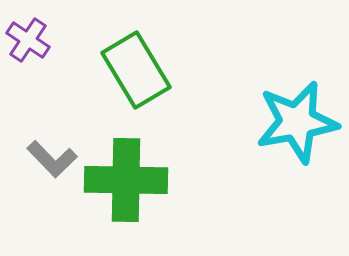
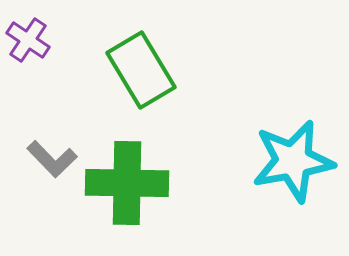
green rectangle: moved 5 px right
cyan star: moved 4 px left, 39 px down
green cross: moved 1 px right, 3 px down
